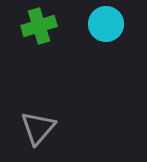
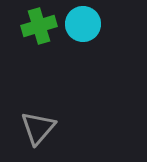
cyan circle: moved 23 px left
